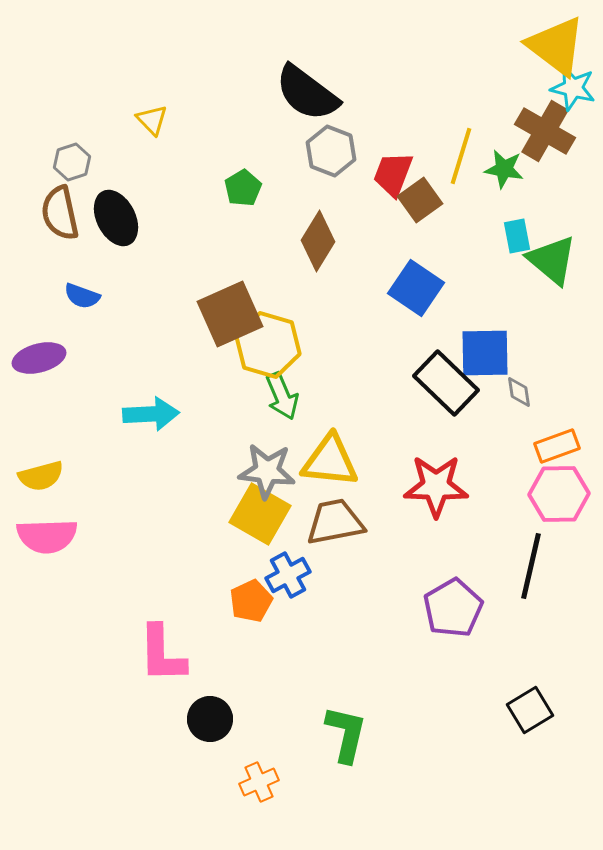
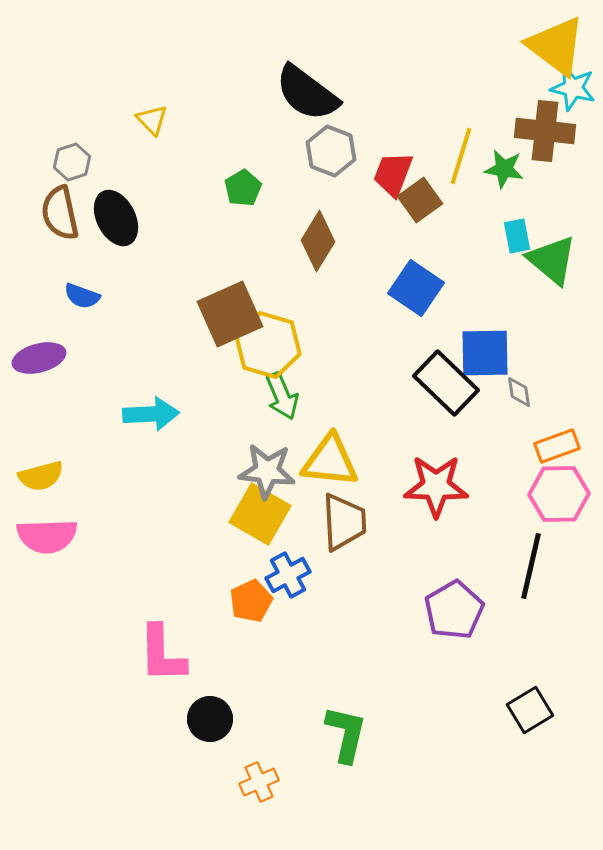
brown cross at (545, 131): rotated 24 degrees counterclockwise
brown trapezoid at (335, 522): moved 9 px right; rotated 98 degrees clockwise
purple pentagon at (453, 608): moved 1 px right, 2 px down
